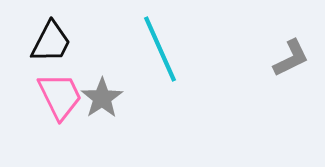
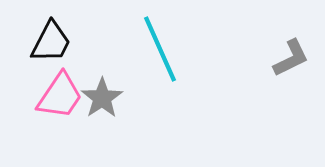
pink trapezoid: rotated 60 degrees clockwise
